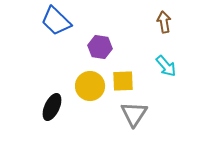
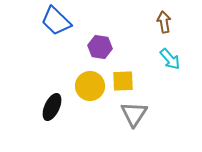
cyan arrow: moved 4 px right, 7 px up
